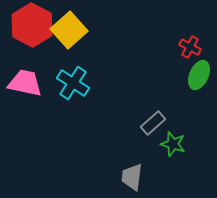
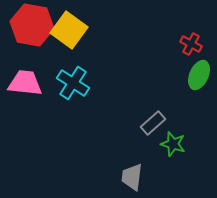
red hexagon: rotated 18 degrees counterclockwise
yellow square: rotated 12 degrees counterclockwise
red cross: moved 1 px right, 3 px up
pink trapezoid: rotated 6 degrees counterclockwise
